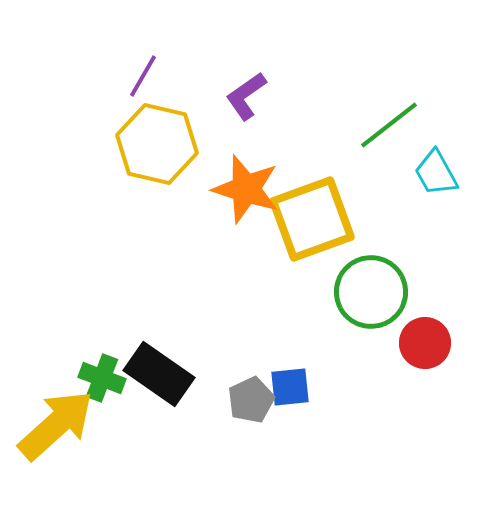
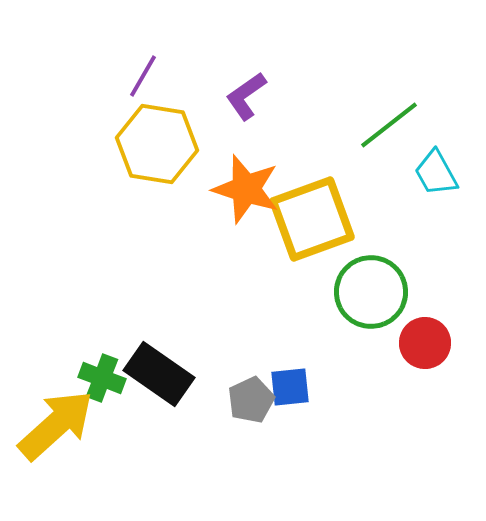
yellow hexagon: rotated 4 degrees counterclockwise
